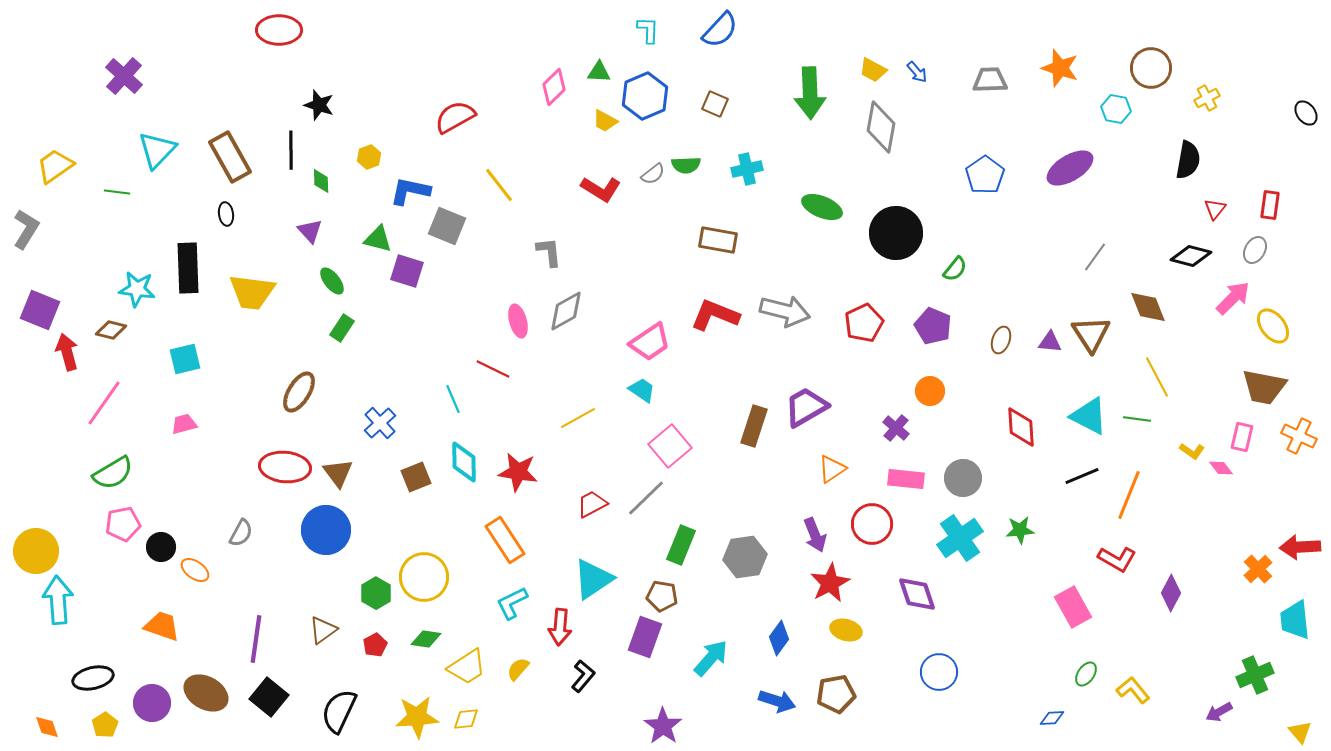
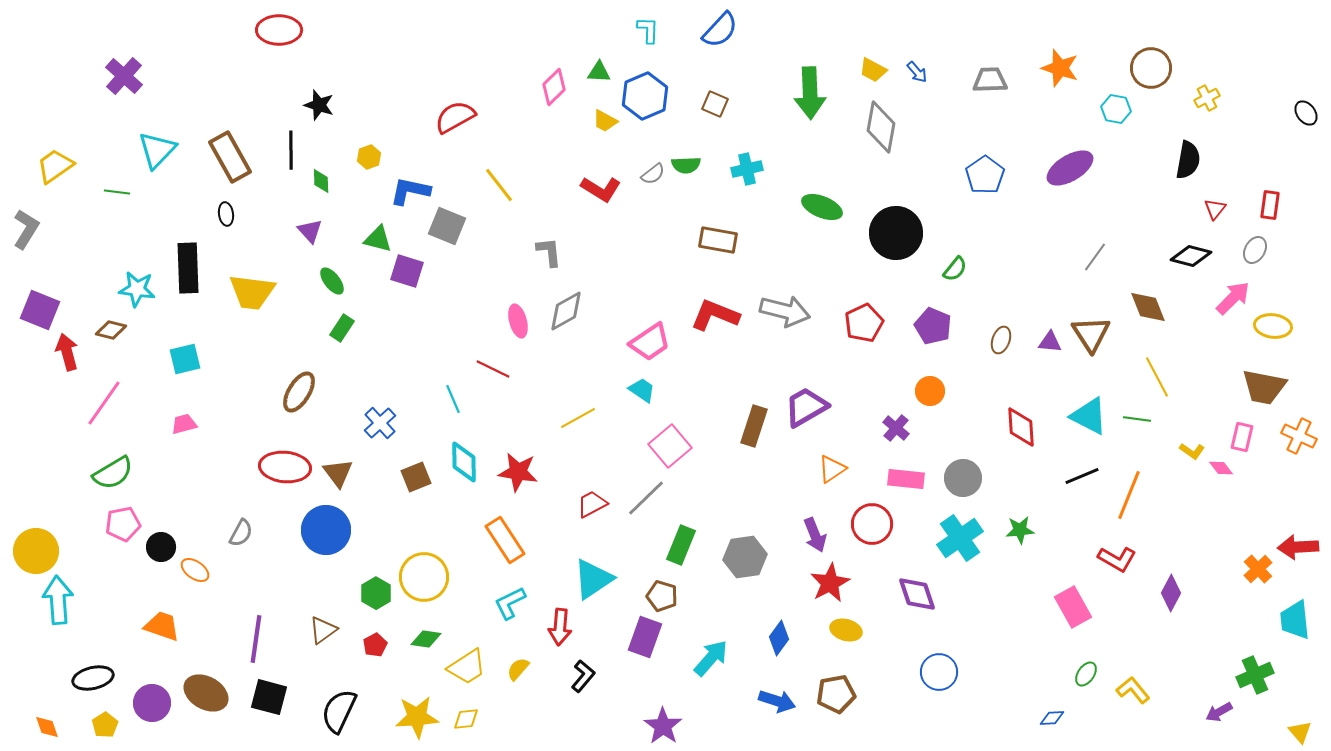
yellow ellipse at (1273, 326): rotated 45 degrees counterclockwise
red arrow at (1300, 547): moved 2 px left
brown pentagon at (662, 596): rotated 8 degrees clockwise
cyan L-shape at (512, 603): moved 2 px left
black square at (269, 697): rotated 24 degrees counterclockwise
